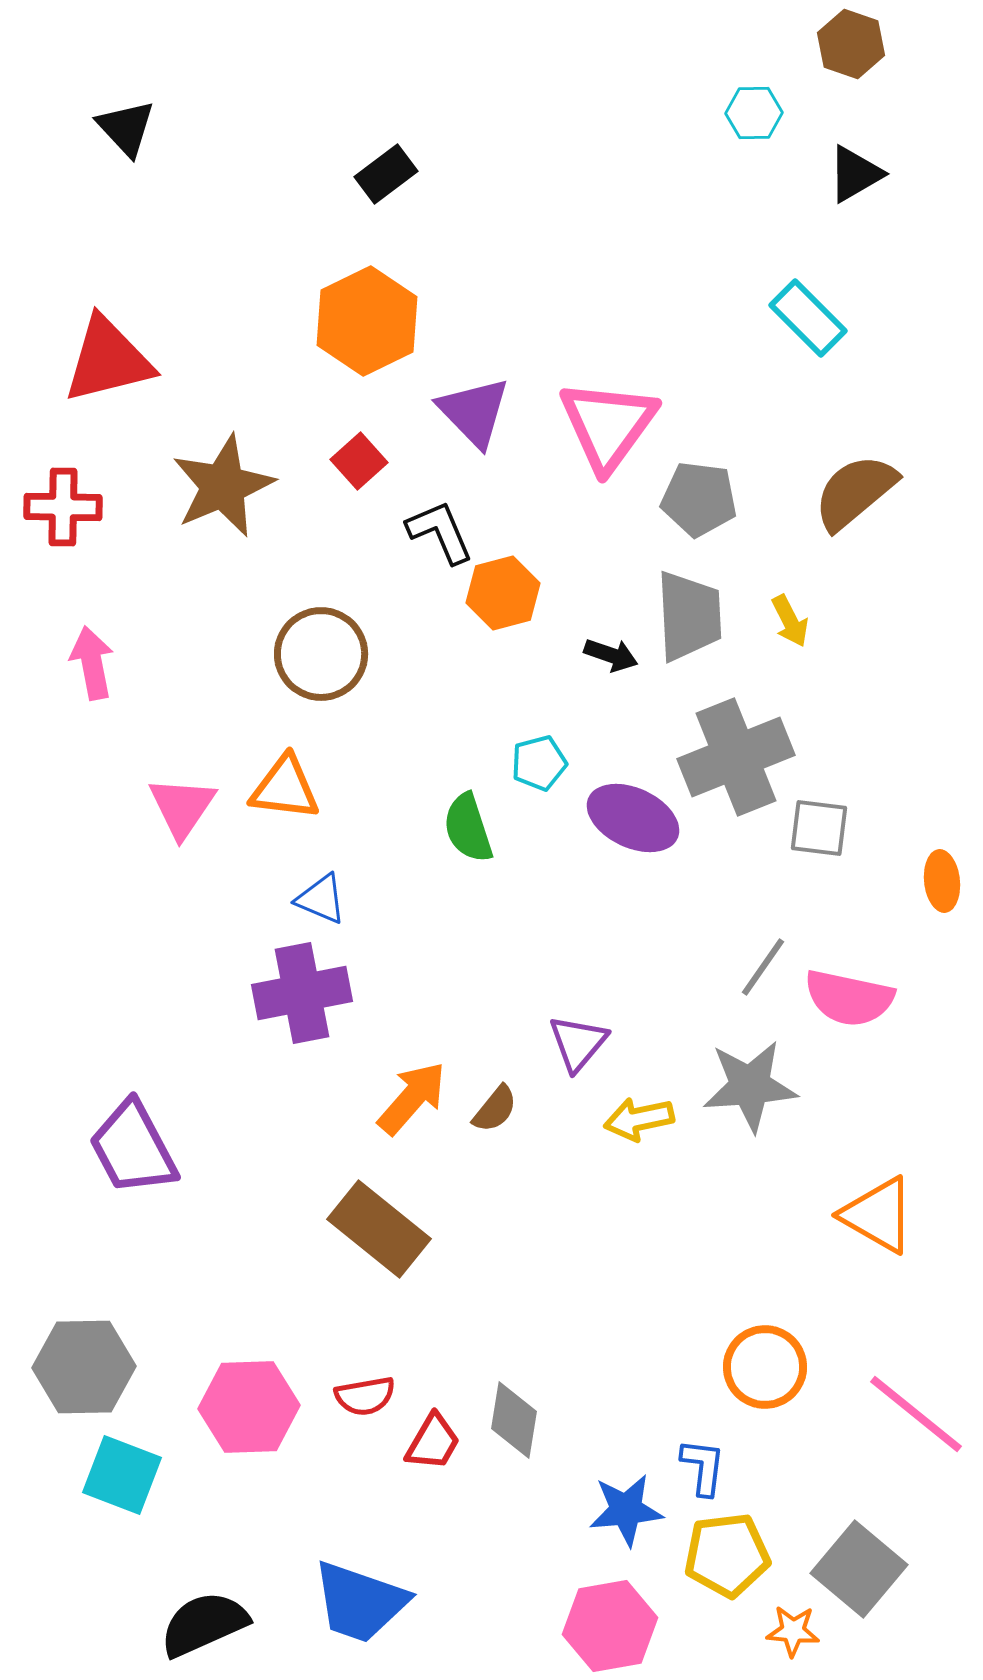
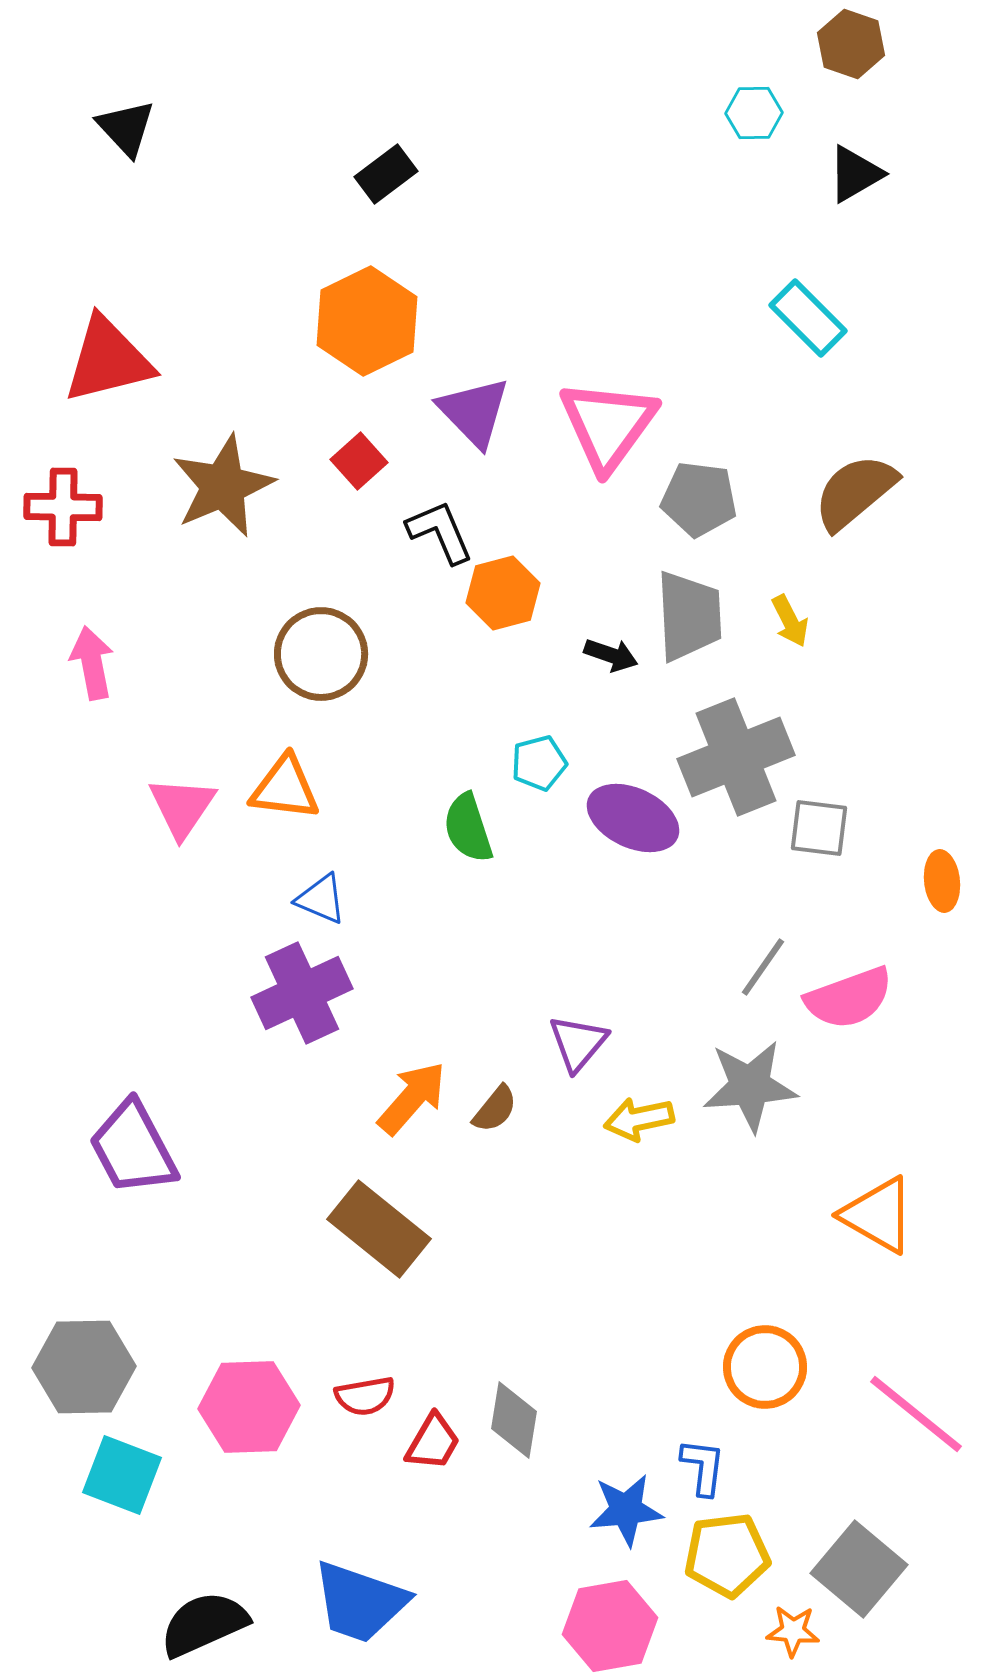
purple cross at (302, 993): rotated 14 degrees counterclockwise
pink semicircle at (849, 998): rotated 32 degrees counterclockwise
